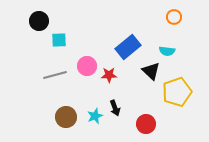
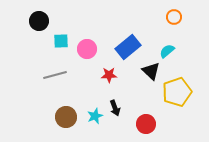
cyan square: moved 2 px right, 1 px down
cyan semicircle: rotated 133 degrees clockwise
pink circle: moved 17 px up
